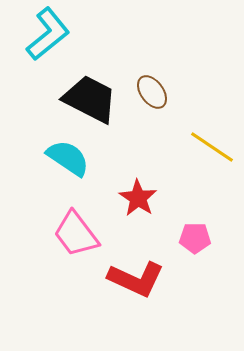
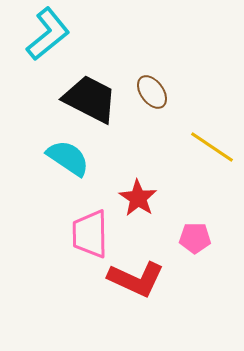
pink trapezoid: moved 14 px right; rotated 36 degrees clockwise
